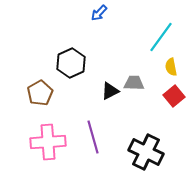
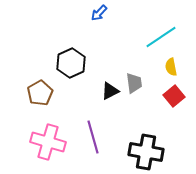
cyan line: rotated 20 degrees clockwise
gray trapezoid: rotated 80 degrees clockwise
pink cross: rotated 20 degrees clockwise
black cross: rotated 16 degrees counterclockwise
